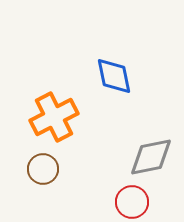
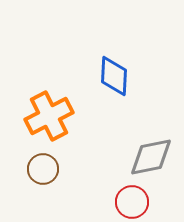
blue diamond: rotated 15 degrees clockwise
orange cross: moved 5 px left, 1 px up
